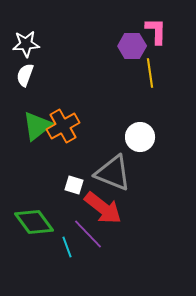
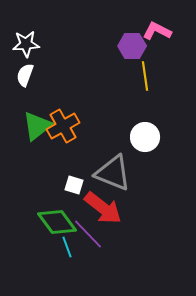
pink L-shape: moved 1 px right; rotated 64 degrees counterclockwise
yellow line: moved 5 px left, 3 px down
white circle: moved 5 px right
green diamond: moved 23 px right
